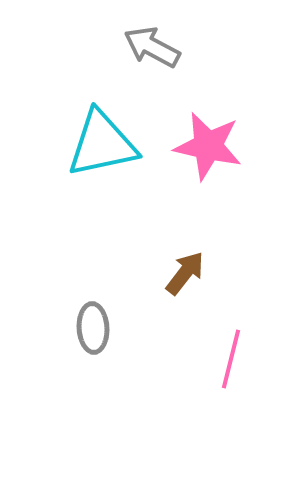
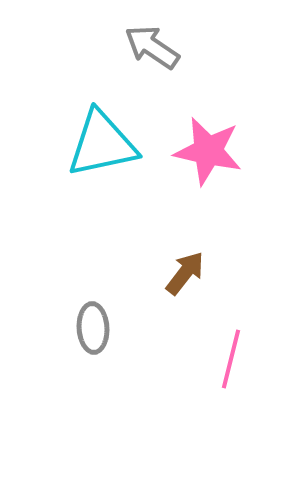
gray arrow: rotated 6 degrees clockwise
pink star: moved 5 px down
